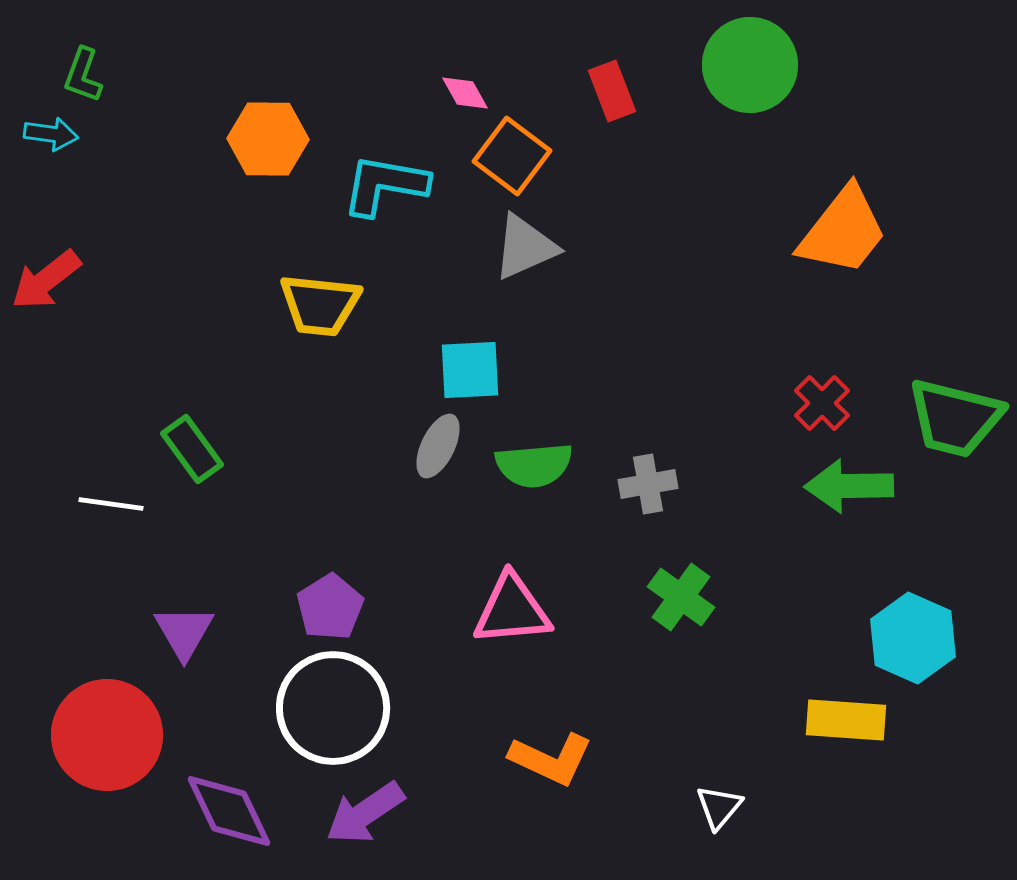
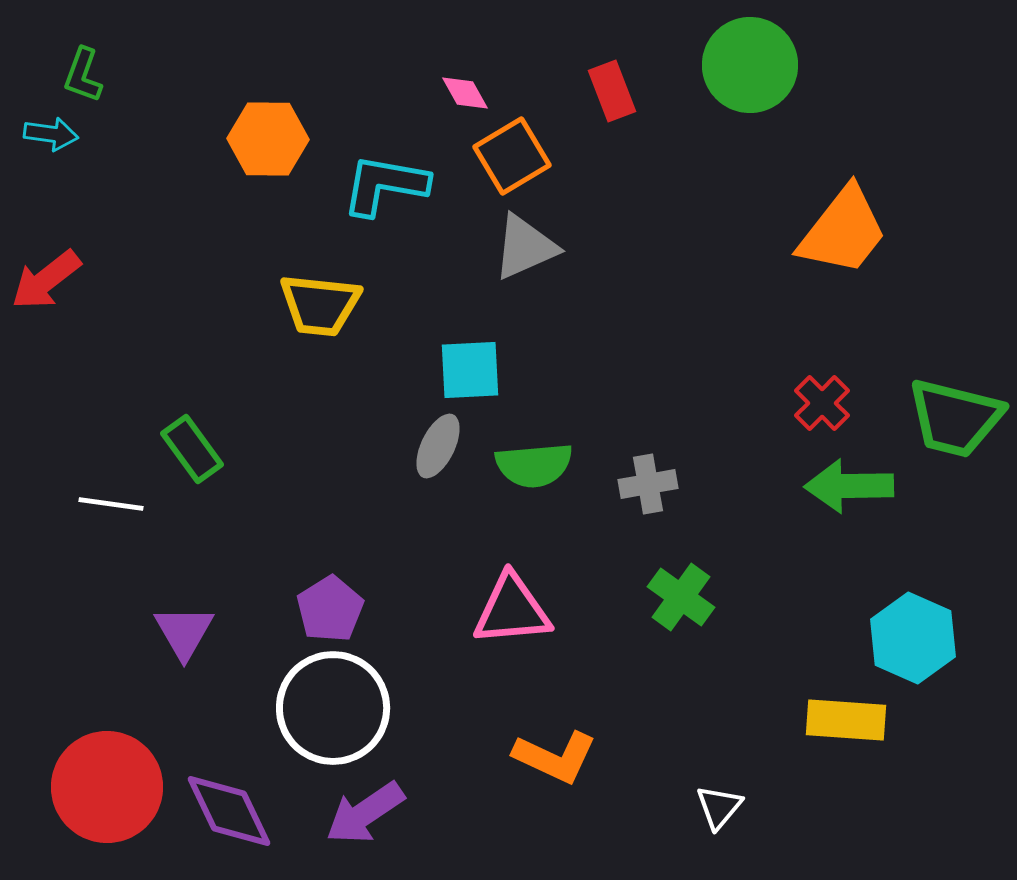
orange square: rotated 22 degrees clockwise
purple pentagon: moved 2 px down
red circle: moved 52 px down
orange L-shape: moved 4 px right, 2 px up
